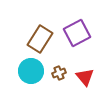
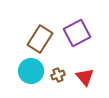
brown cross: moved 1 px left, 2 px down
